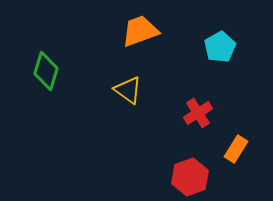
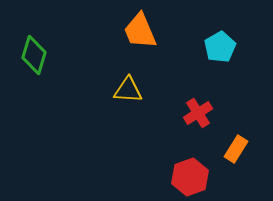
orange trapezoid: rotated 93 degrees counterclockwise
green diamond: moved 12 px left, 16 px up
yellow triangle: rotated 32 degrees counterclockwise
